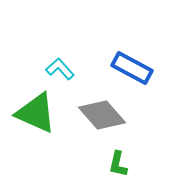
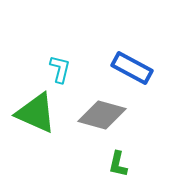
cyan L-shape: rotated 56 degrees clockwise
gray diamond: rotated 33 degrees counterclockwise
